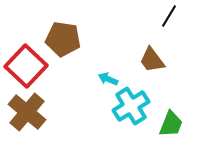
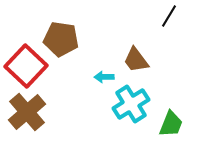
brown pentagon: moved 2 px left
brown trapezoid: moved 16 px left
cyan arrow: moved 4 px left, 2 px up; rotated 24 degrees counterclockwise
cyan cross: moved 2 px up
brown cross: rotated 9 degrees clockwise
